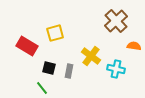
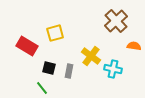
cyan cross: moved 3 px left
